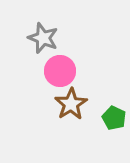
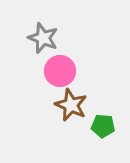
brown star: moved 1 px down; rotated 16 degrees counterclockwise
green pentagon: moved 11 px left, 8 px down; rotated 20 degrees counterclockwise
